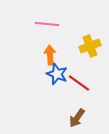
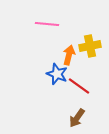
yellow cross: rotated 10 degrees clockwise
orange arrow: moved 19 px right; rotated 18 degrees clockwise
red line: moved 3 px down
